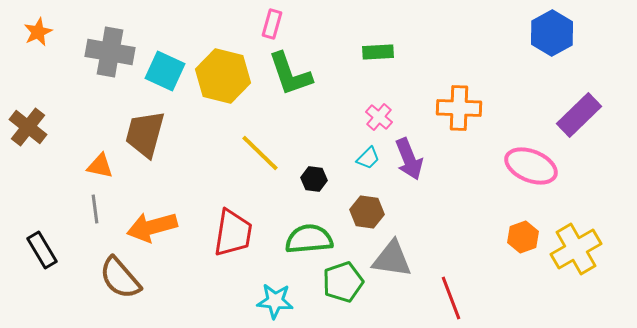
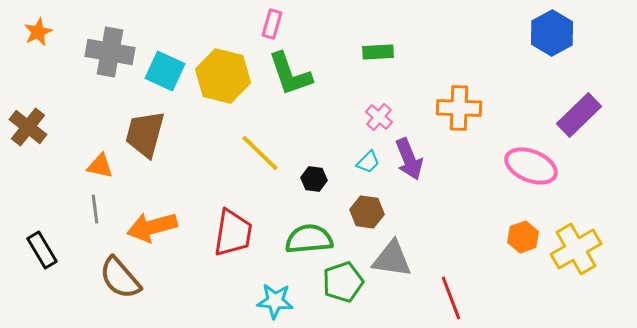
cyan trapezoid: moved 4 px down
